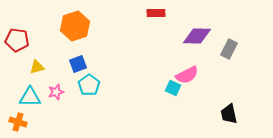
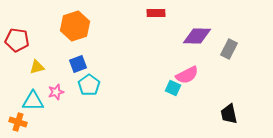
cyan triangle: moved 3 px right, 4 px down
